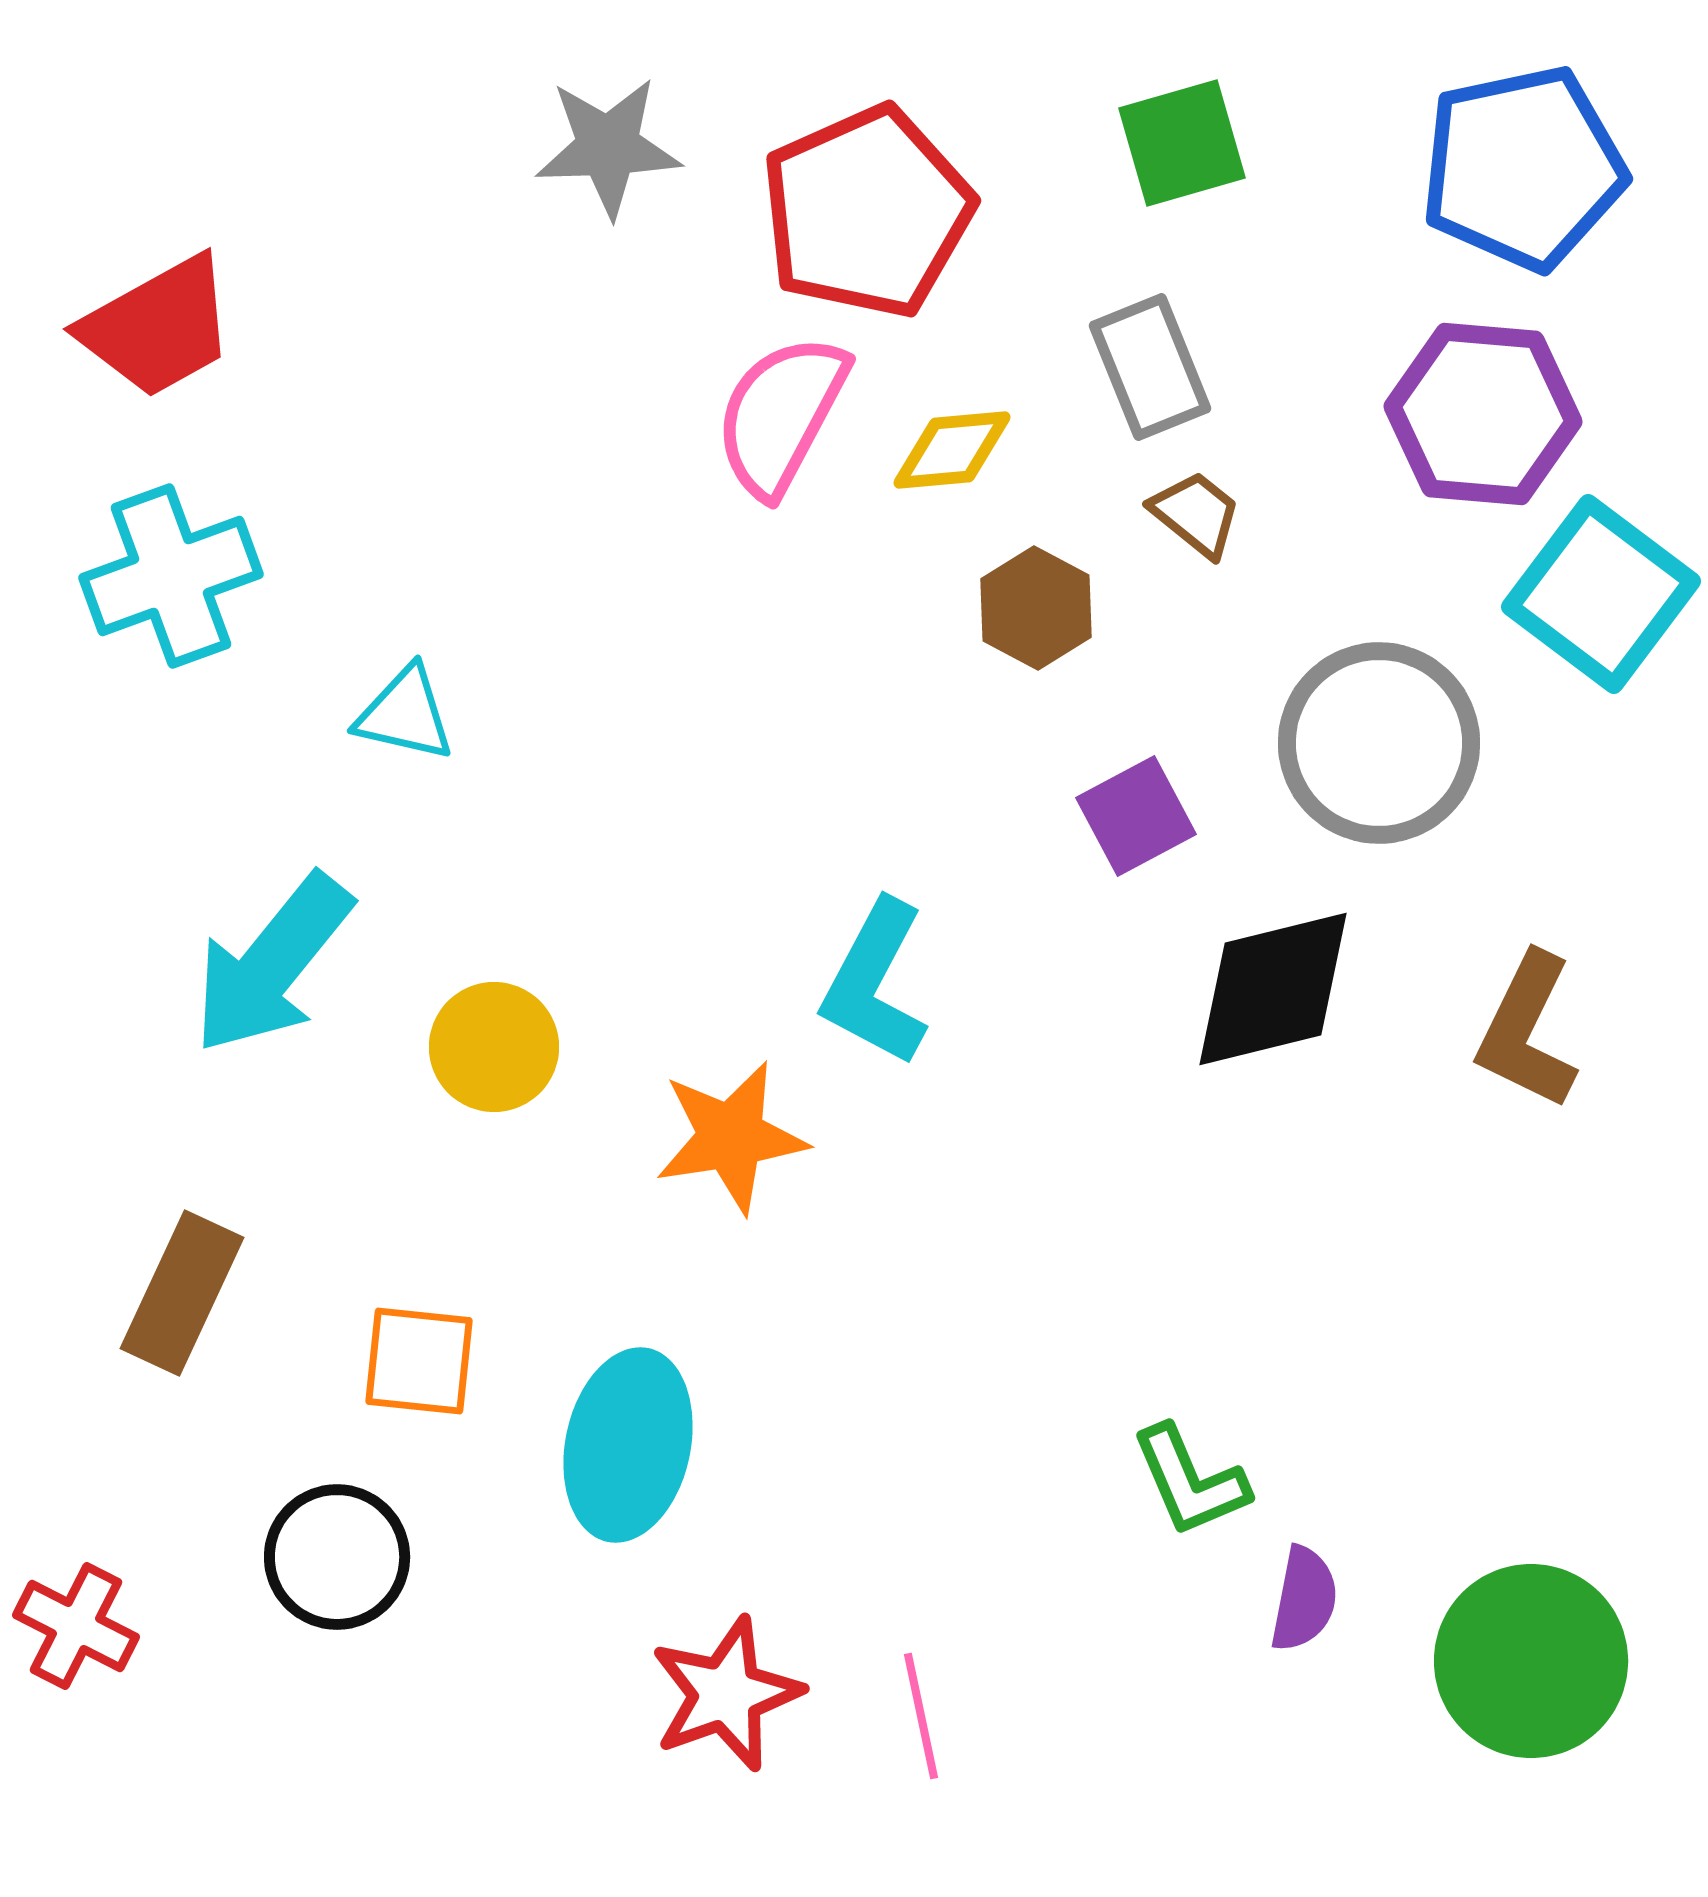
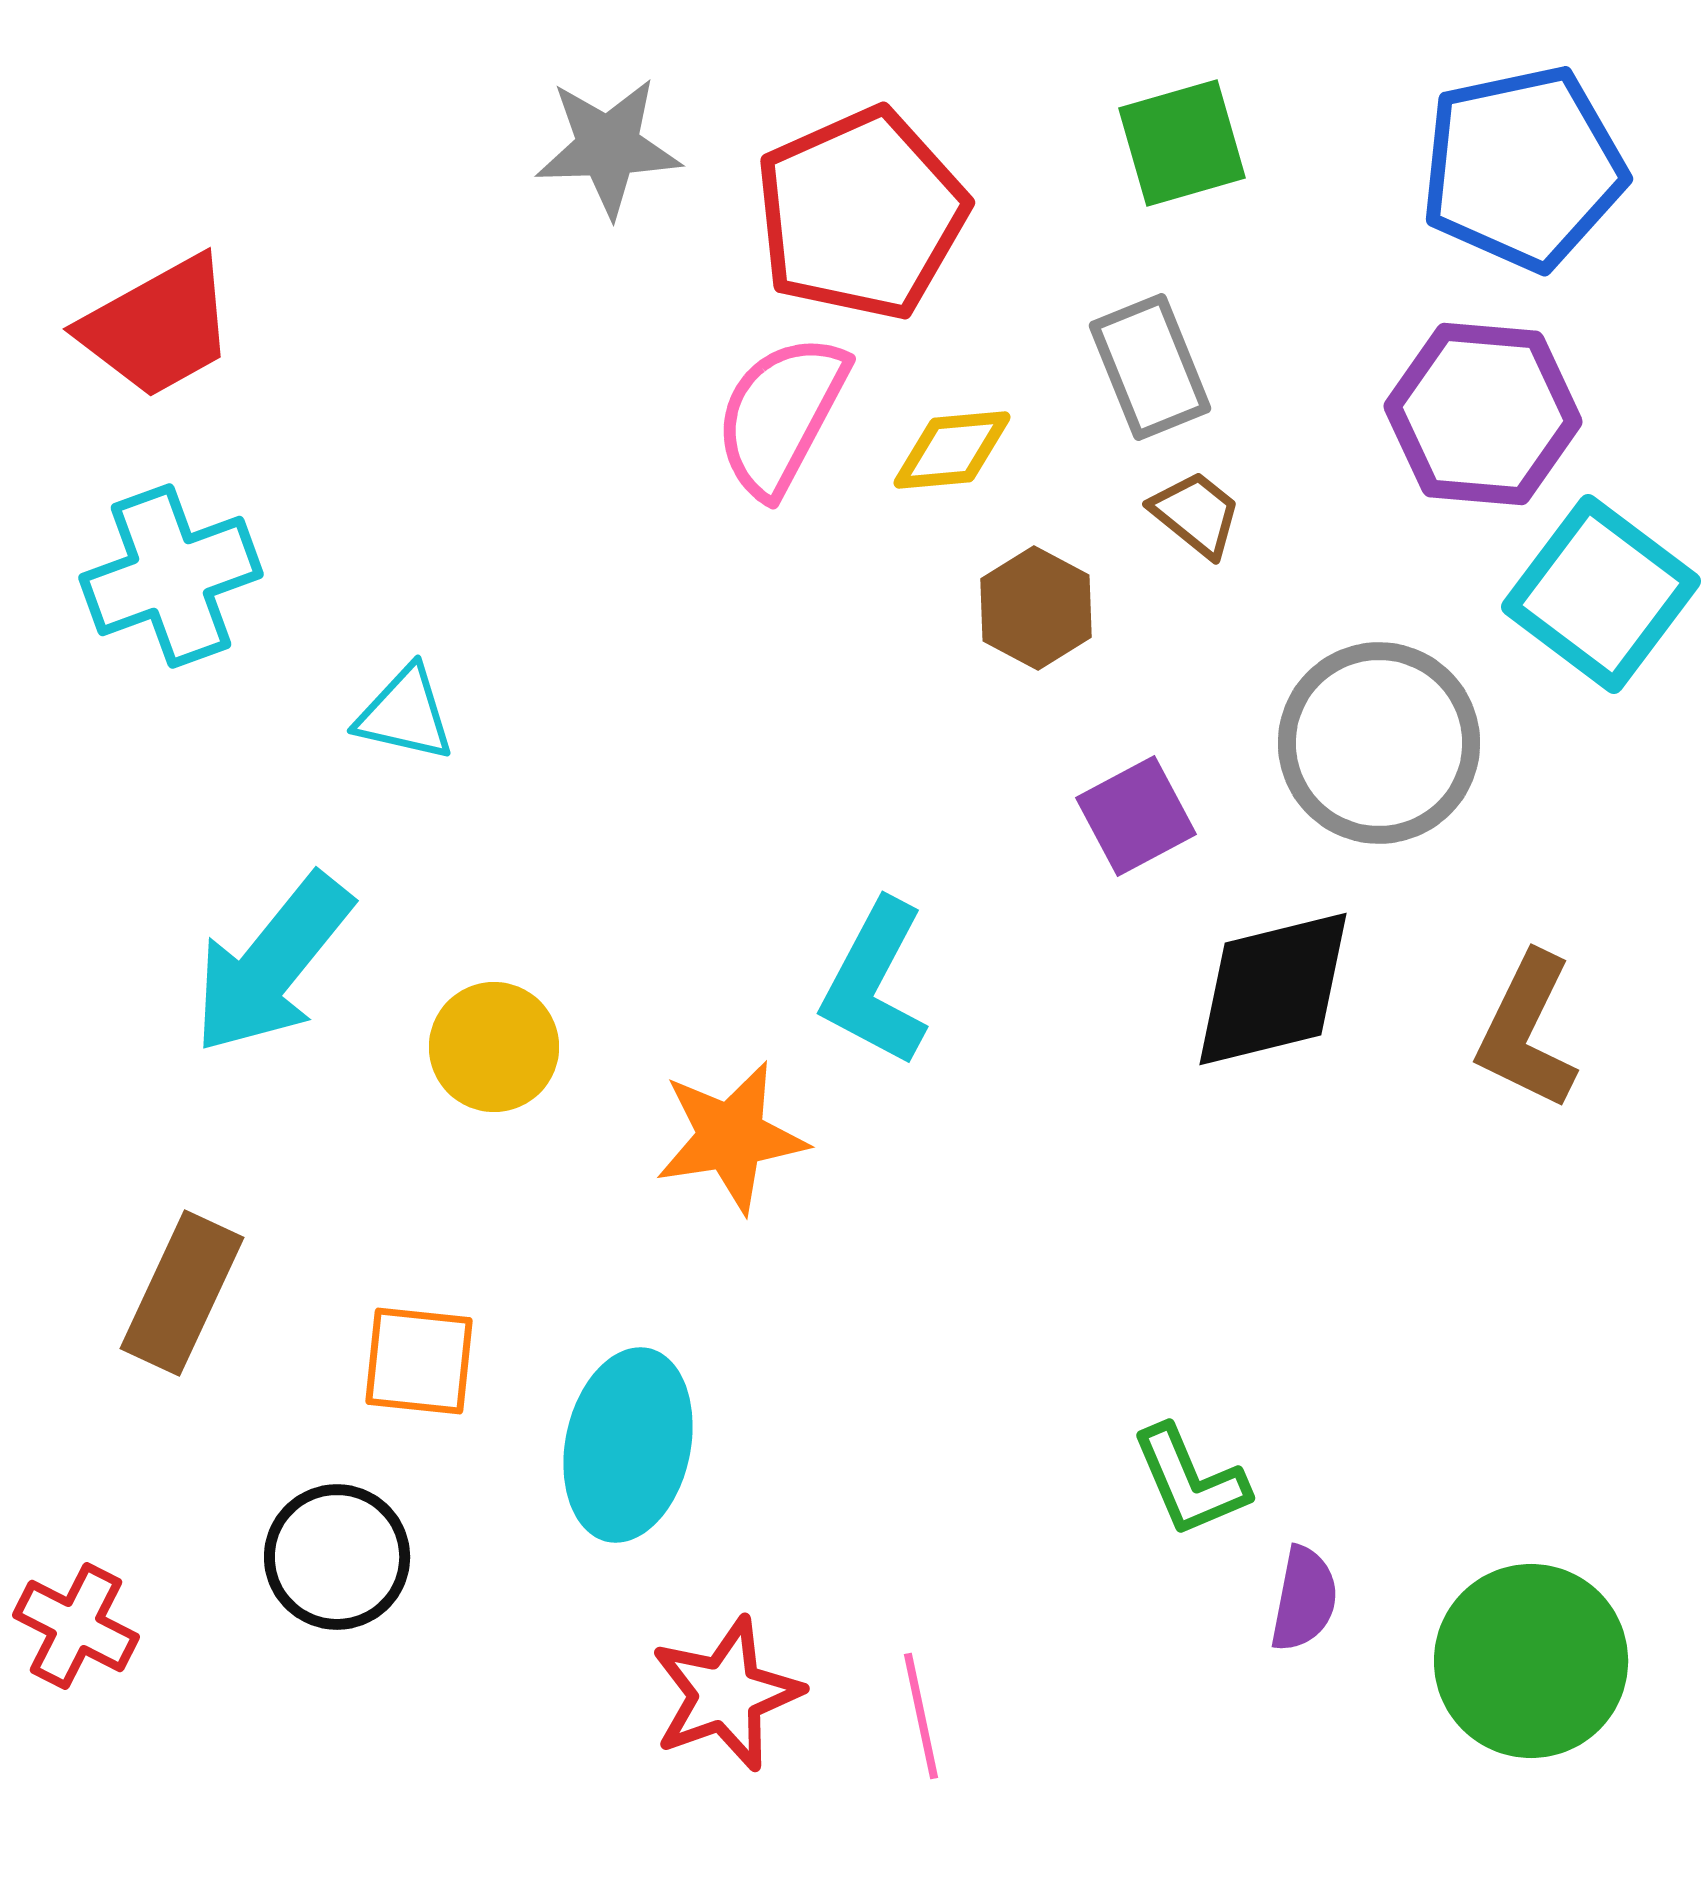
red pentagon: moved 6 px left, 2 px down
